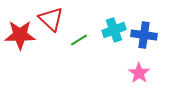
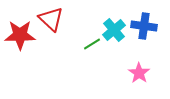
cyan cross: rotated 20 degrees counterclockwise
blue cross: moved 9 px up
green line: moved 13 px right, 4 px down
